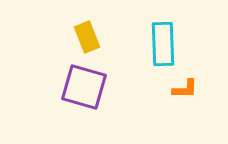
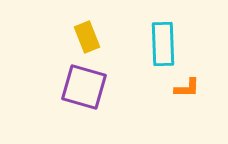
orange L-shape: moved 2 px right, 1 px up
